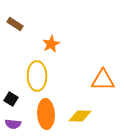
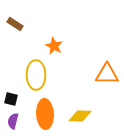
orange star: moved 3 px right, 2 px down; rotated 18 degrees counterclockwise
yellow ellipse: moved 1 px left, 1 px up
orange triangle: moved 4 px right, 6 px up
black square: rotated 16 degrees counterclockwise
orange ellipse: moved 1 px left
purple semicircle: moved 3 px up; rotated 98 degrees clockwise
